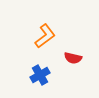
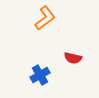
orange L-shape: moved 18 px up
